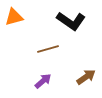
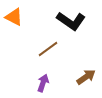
orange triangle: rotated 42 degrees clockwise
brown line: rotated 20 degrees counterclockwise
purple arrow: moved 2 px down; rotated 30 degrees counterclockwise
